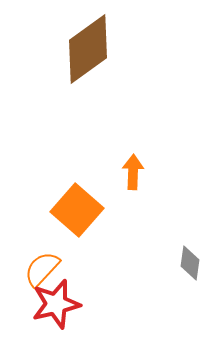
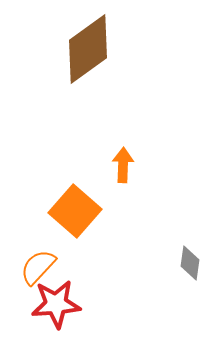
orange arrow: moved 10 px left, 7 px up
orange square: moved 2 px left, 1 px down
orange semicircle: moved 4 px left, 2 px up
red star: rotated 9 degrees clockwise
